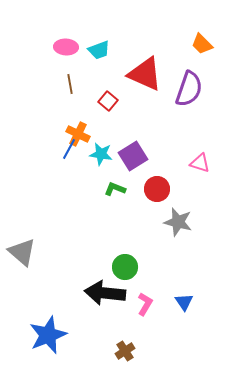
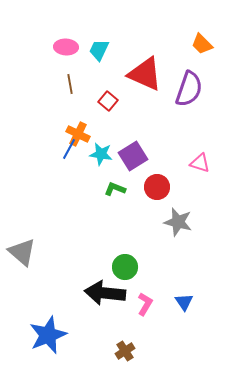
cyan trapezoid: rotated 135 degrees clockwise
red circle: moved 2 px up
